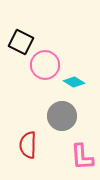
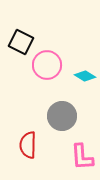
pink circle: moved 2 px right
cyan diamond: moved 11 px right, 6 px up
